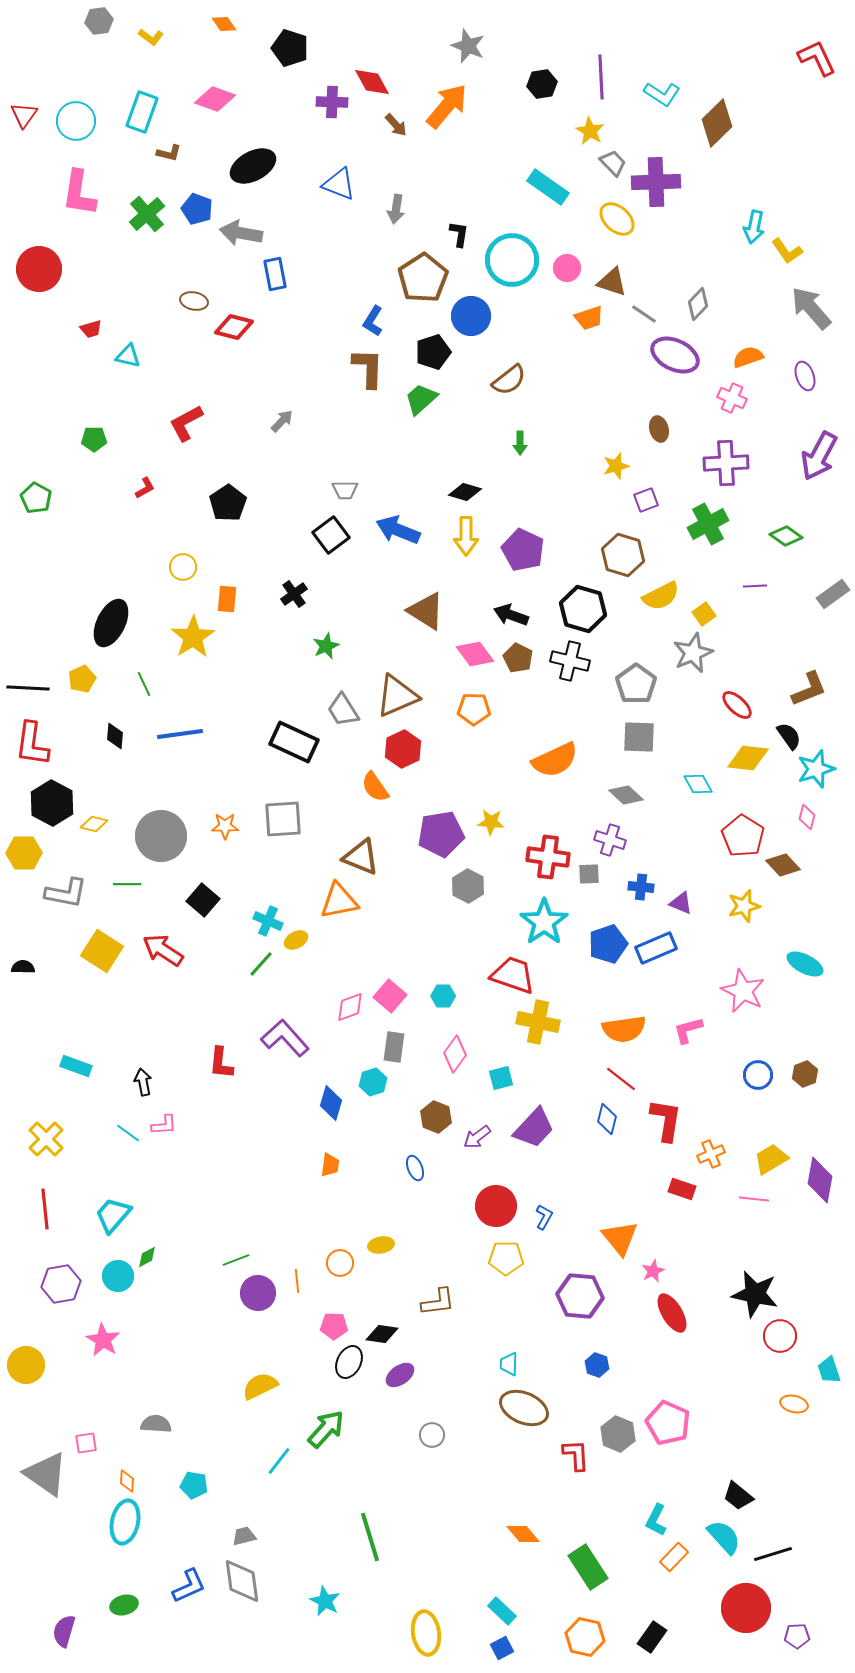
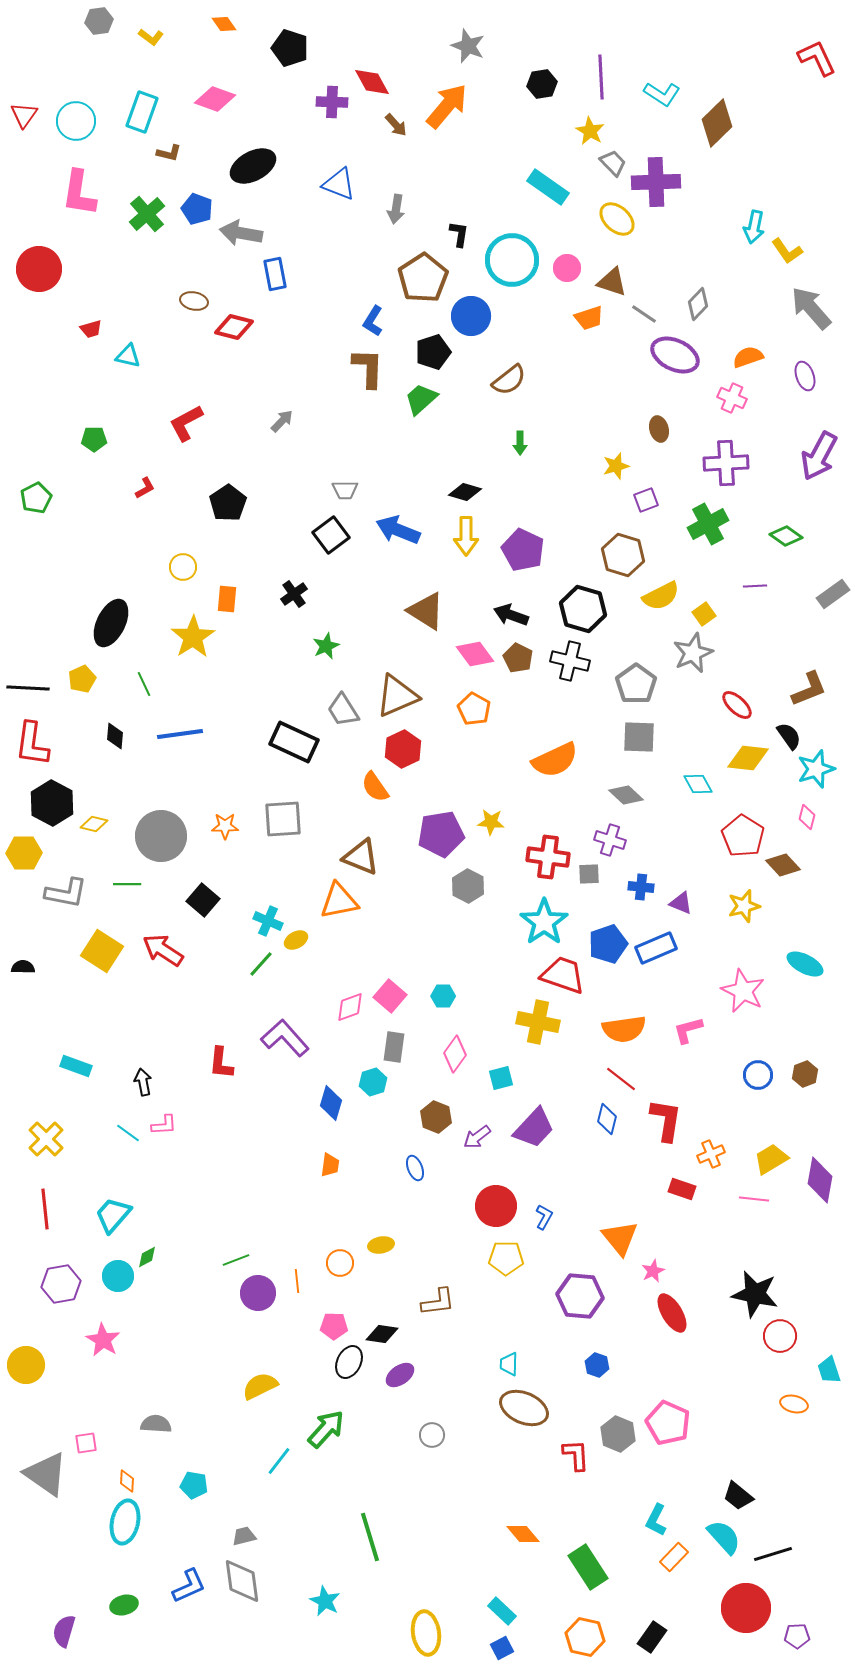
green pentagon at (36, 498): rotated 16 degrees clockwise
orange pentagon at (474, 709): rotated 28 degrees clockwise
red trapezoid at (513, 975): moved 50 px right
